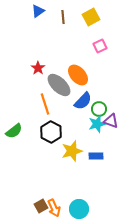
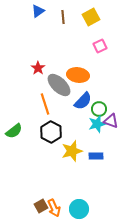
orange ellipse: rotated 40 degrees counterclockwise
